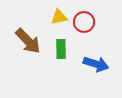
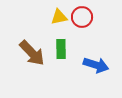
red circle: moved 2 px left, 5 px up
brown arrow: moved 4 px right, 12 px down
blue arrow: moved 1 px down
